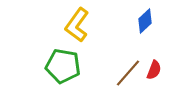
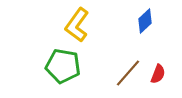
red semicircle: moved 4 px right, 4 px down
